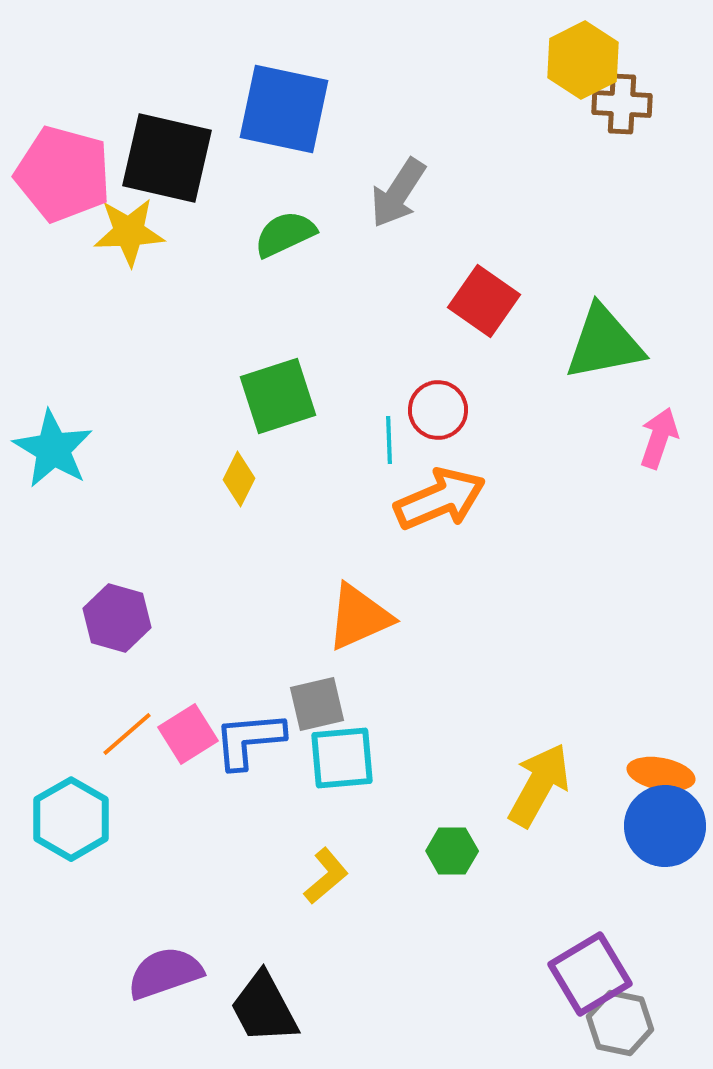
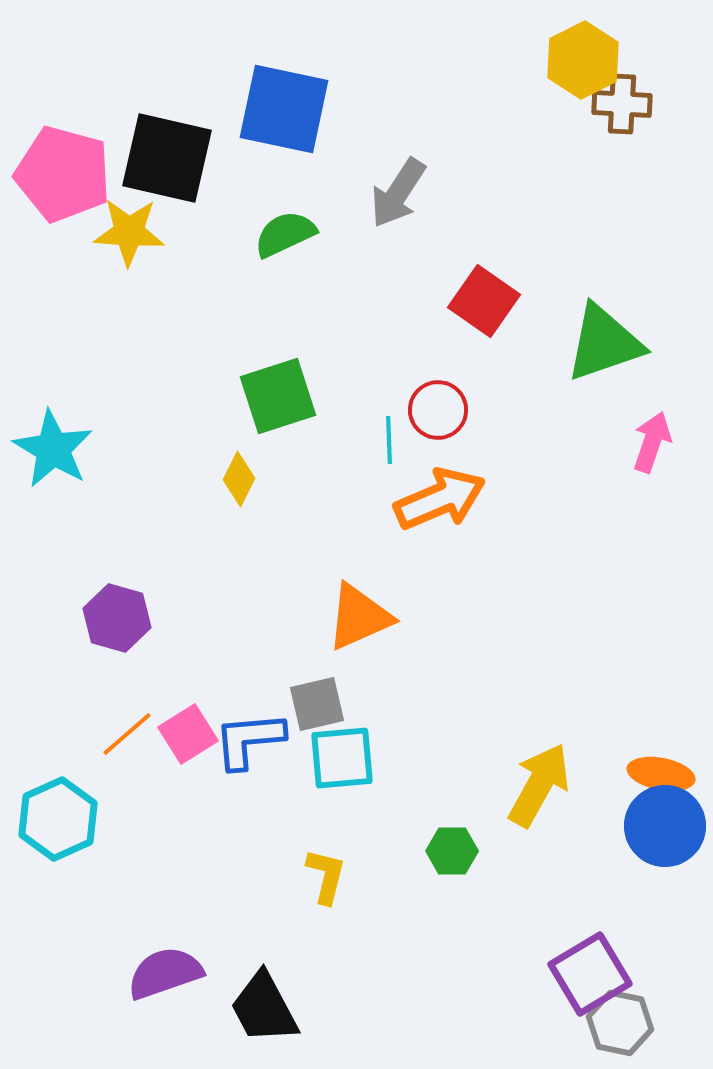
yellow star: rotated 6 degrees clockwise
green triangle: rotated 8 degrees counterclockwise
pink arrow: moved 7 px left, 4 px down
cyan hexagon: moved 13 px left; rotated 6 degrees clockwise
yellow L-shape: rotated 36 degrees counterclockwise
